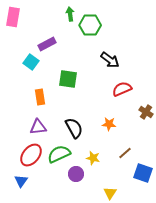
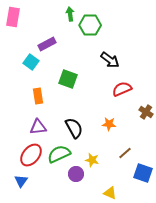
green square: rotated 12 degrees clockwise
orange rectangle: moved 2 px left, 1 px up
yellow star: moved 1 px left, 2 px down
yellow triangle: rotated 40 degrees counterclockwise
